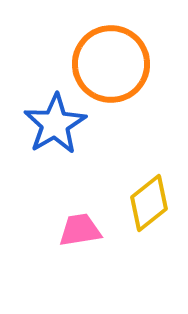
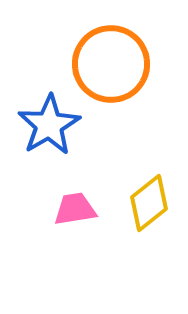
blue star: moved 6 px left, 1 px down
pink trapezoid: moved 5 px left, 21 px up
